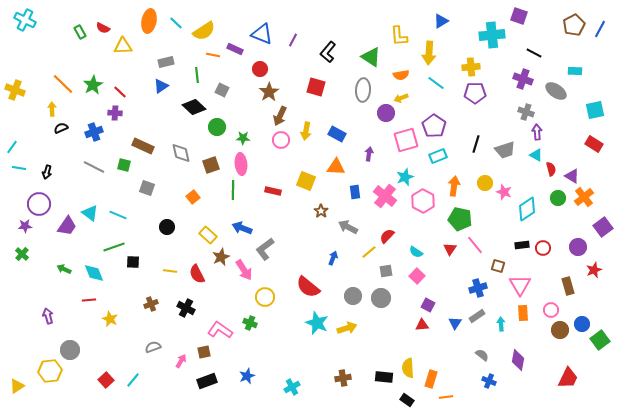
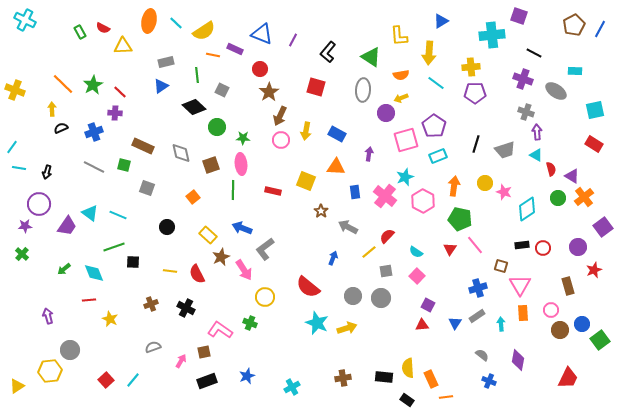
brown square at (498, 266): moved 3 px right
green arrow at (64, 269): rotated 64 degrees counterclockwise
orange rectangle at (431, 379): rotated 42 degrees counterclockwise
